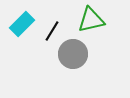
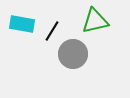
green triangle: moved 4 px right, 1 px down
cyan rectangle: rotated 55 degrees clockwise
